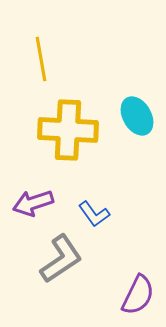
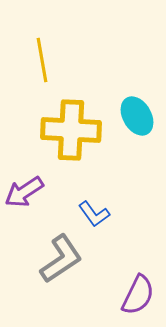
yellow line: moved 1 px right, 1 px down
yellow cross: moved 3 px right
purple arrow: moved 9 px left, 11 px up; rotated 15 degrees counterclockwise
